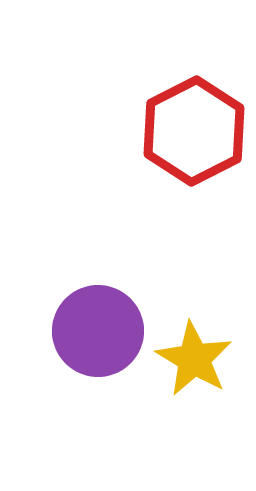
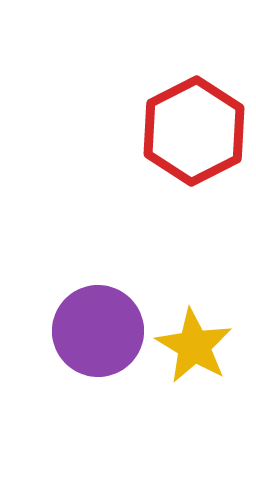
yellow star: moved 13 px up
